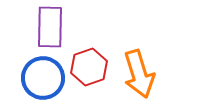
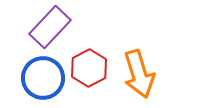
purple rectangle: rotated 42 degrees clockwise
red hexagon: moved 1 px down; rotated 9 degrees counterclockwise
